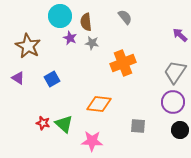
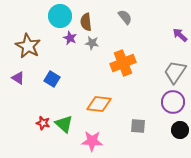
blue square: rotated 28 degrees counterclockwise
